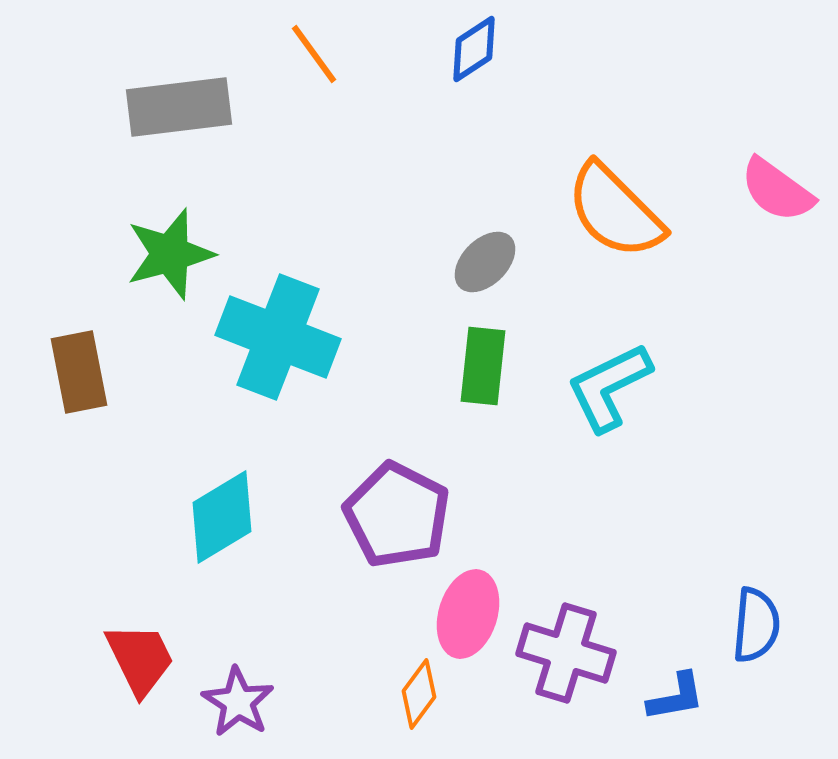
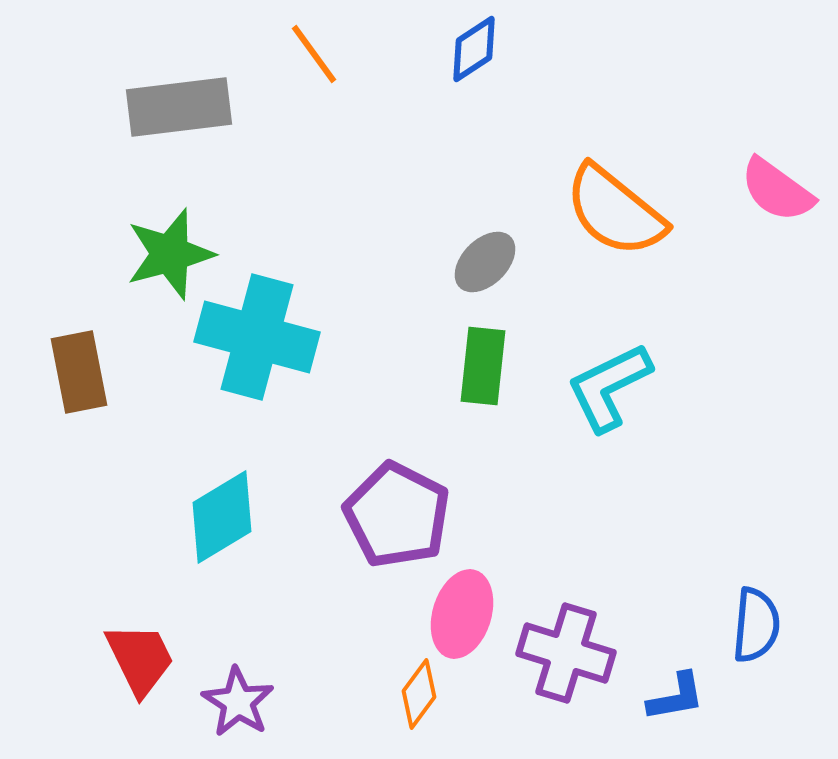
orange semicircle: rotated 6 degrees counterclockwise
cyan cross: moved 21 px left; rotated 6 degrees counterclockwise
pink ellipse: moved 6 px left
